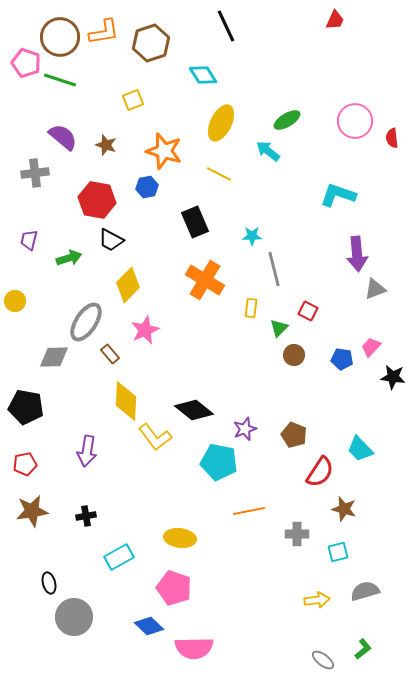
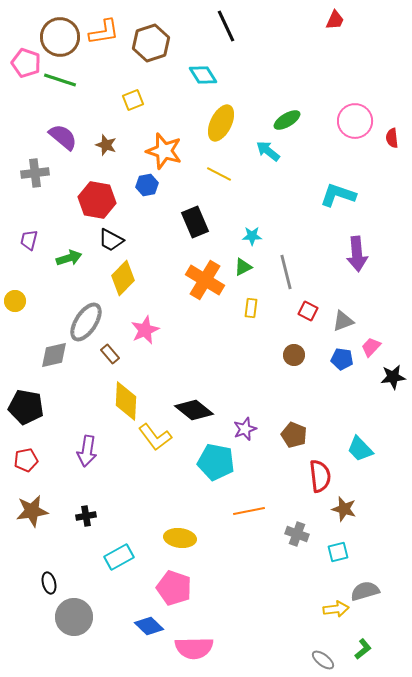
blue hexagon at (147, 187): moved 2 px up
gray line at (274, 269): moved 12 px right, 3 px down
yellow diamond at (128, 285): moved 5 px left, 7 px up
gray triangle at (375, 289): moved 32 px left, 32 px down
green triangle at (279, 328): moved 36 px left, 61 px up; rotated 18 degrees clockwise
gray diamond at (54, 357): moved 2 px up; rotated 12 degrees counterclockwise
black star at (393, 377): rotated 15 degrees counterclockwise
cyan pentagon at (219, 462): moved 3 px left
red pentagon at (25, 464): moved 1 px right, 4 px up
red semicircle at (320, 472): moved 4 px down; rotated 40 degrees counterclockwise
gray cross at (297, 534): rotated 20 degrees clockwise
yellow arrow at (317, 600): moved 19 px right, 9 px down
